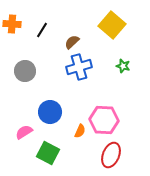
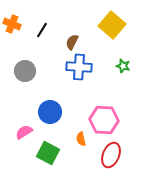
orange cross: rotated 18 degrees clockwise
brown semicircle: rotated 21 degrees counterclockwise
blue cross: rotated 20 degrees clockwise
orange semicircle: moved 1 px right, 8 px down; rotated 144 degrees clockwise
